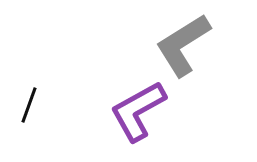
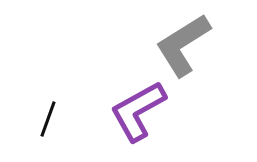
black line: moved 19 px right, 14 px down
